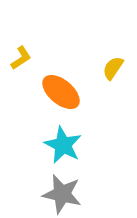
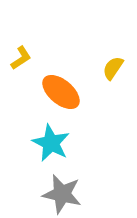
cyan star: moved 12 px left, 2 px up
